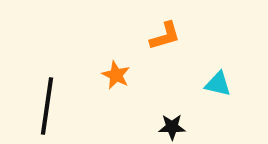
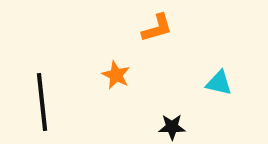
orange L-shape: moved 8 px left, 8 px up
cyan triangle: moved 1 px right, 1 px up
black line: moved 5 px left, 4 px up; rotated 14 degrees counterclockwise
